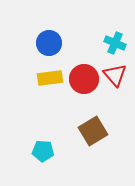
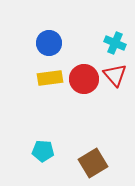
brown square: moved 32 px down
